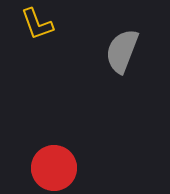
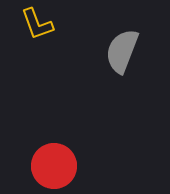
red circle: moved 2 px up
